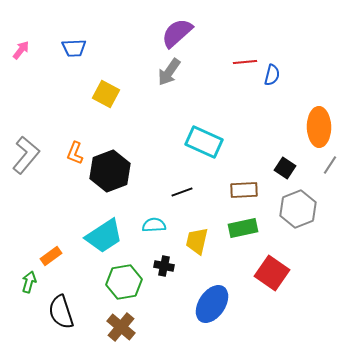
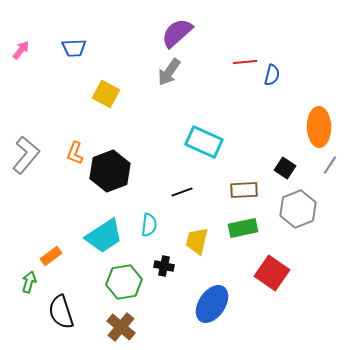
cyan semicircle: moved 5 px left; rotated 100 degrees clockwise
